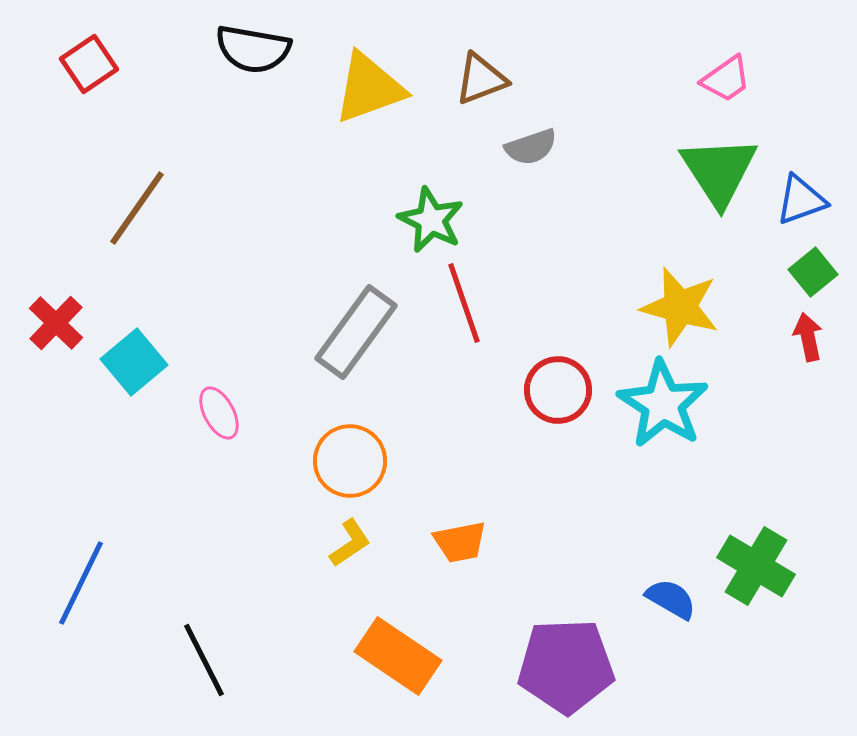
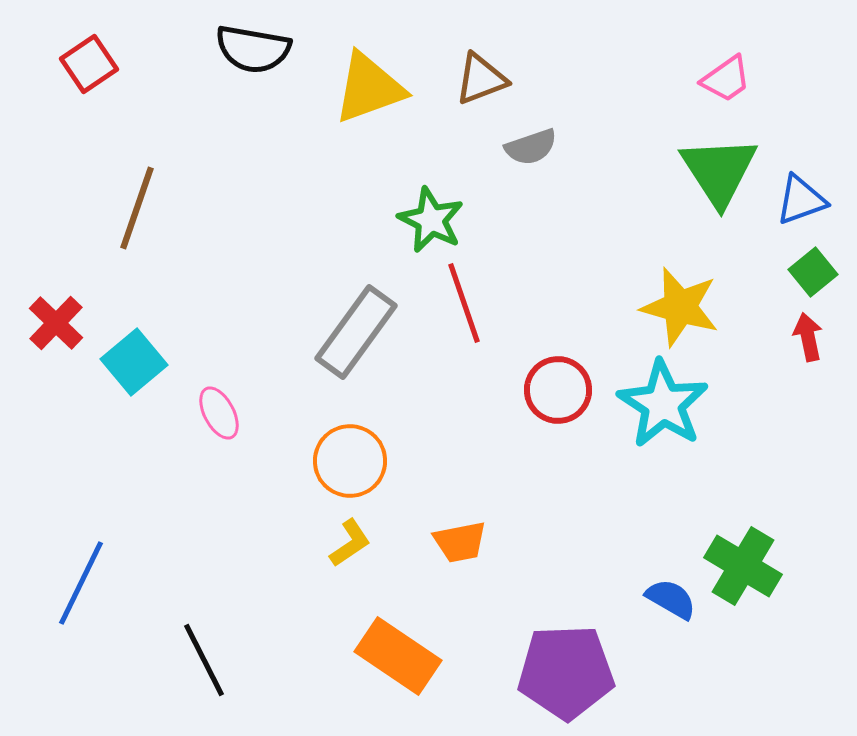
brown line: rotated 16 degrees counterclockwise
green cross: moved 13 px left
purple pentagon: moved 6 px down
